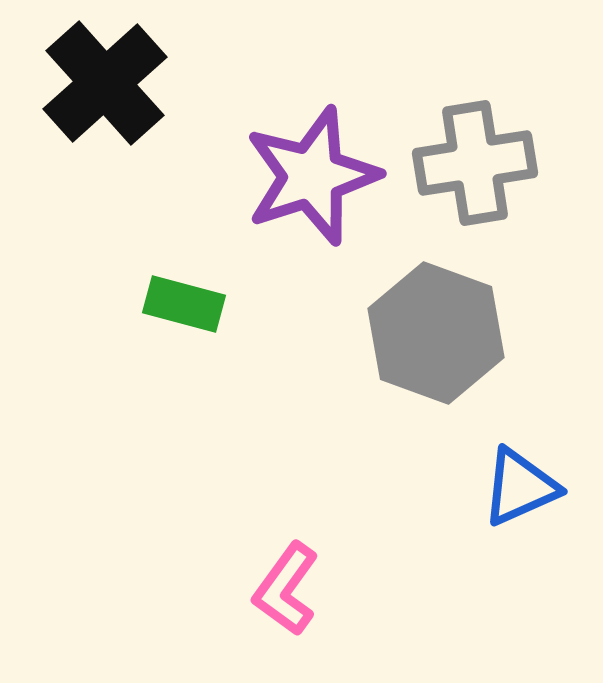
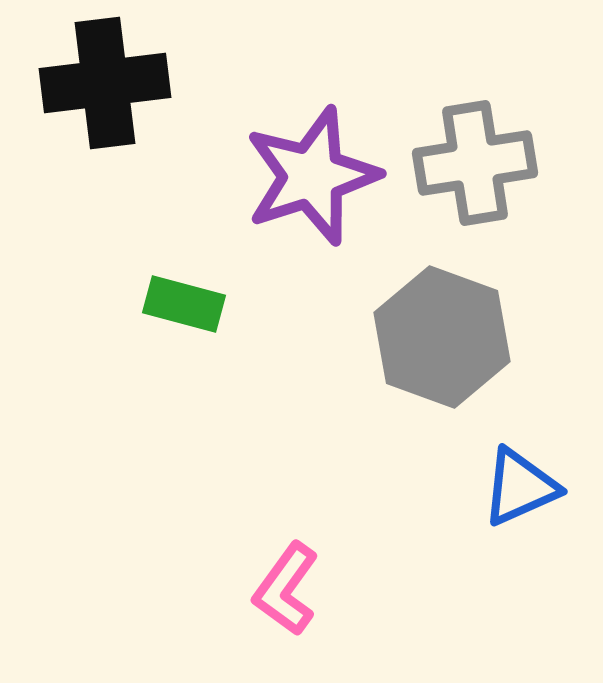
black cross: rotated 35 degrees clockwise
gray hexagon: moved 6 px right, 4 px down
